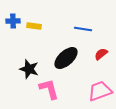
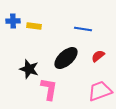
red semicircle: moved 3 px left, 2 px down
pink L-shape: rotated 25 degrees clockwise
